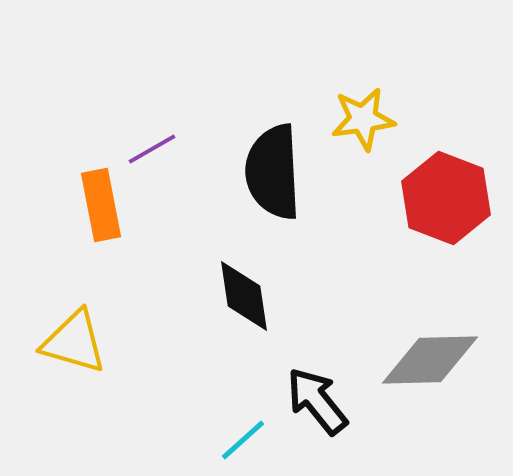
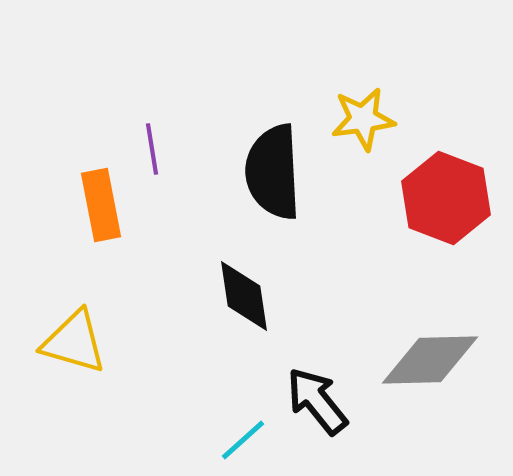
purple line: rotated 69 degrees counterclockwise
